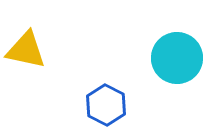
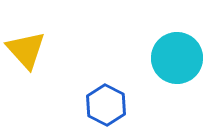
yellow triangle: rotated 36 degrees clockwise
